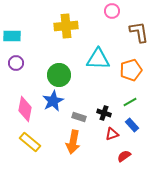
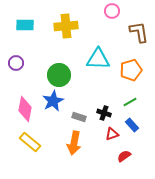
cyan rectangle: moved 13 px right, 11 px up
orange arrow: moved 1 px right, 1 px down
